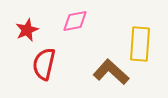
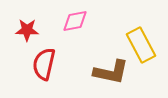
red star: rotated 25 degrees clockwise
yellow rectangle: moved 1 px right, 1 px down; rotated 32 degrees counterclockwise
brown L-shape: rotated 150 degrees clockwise
